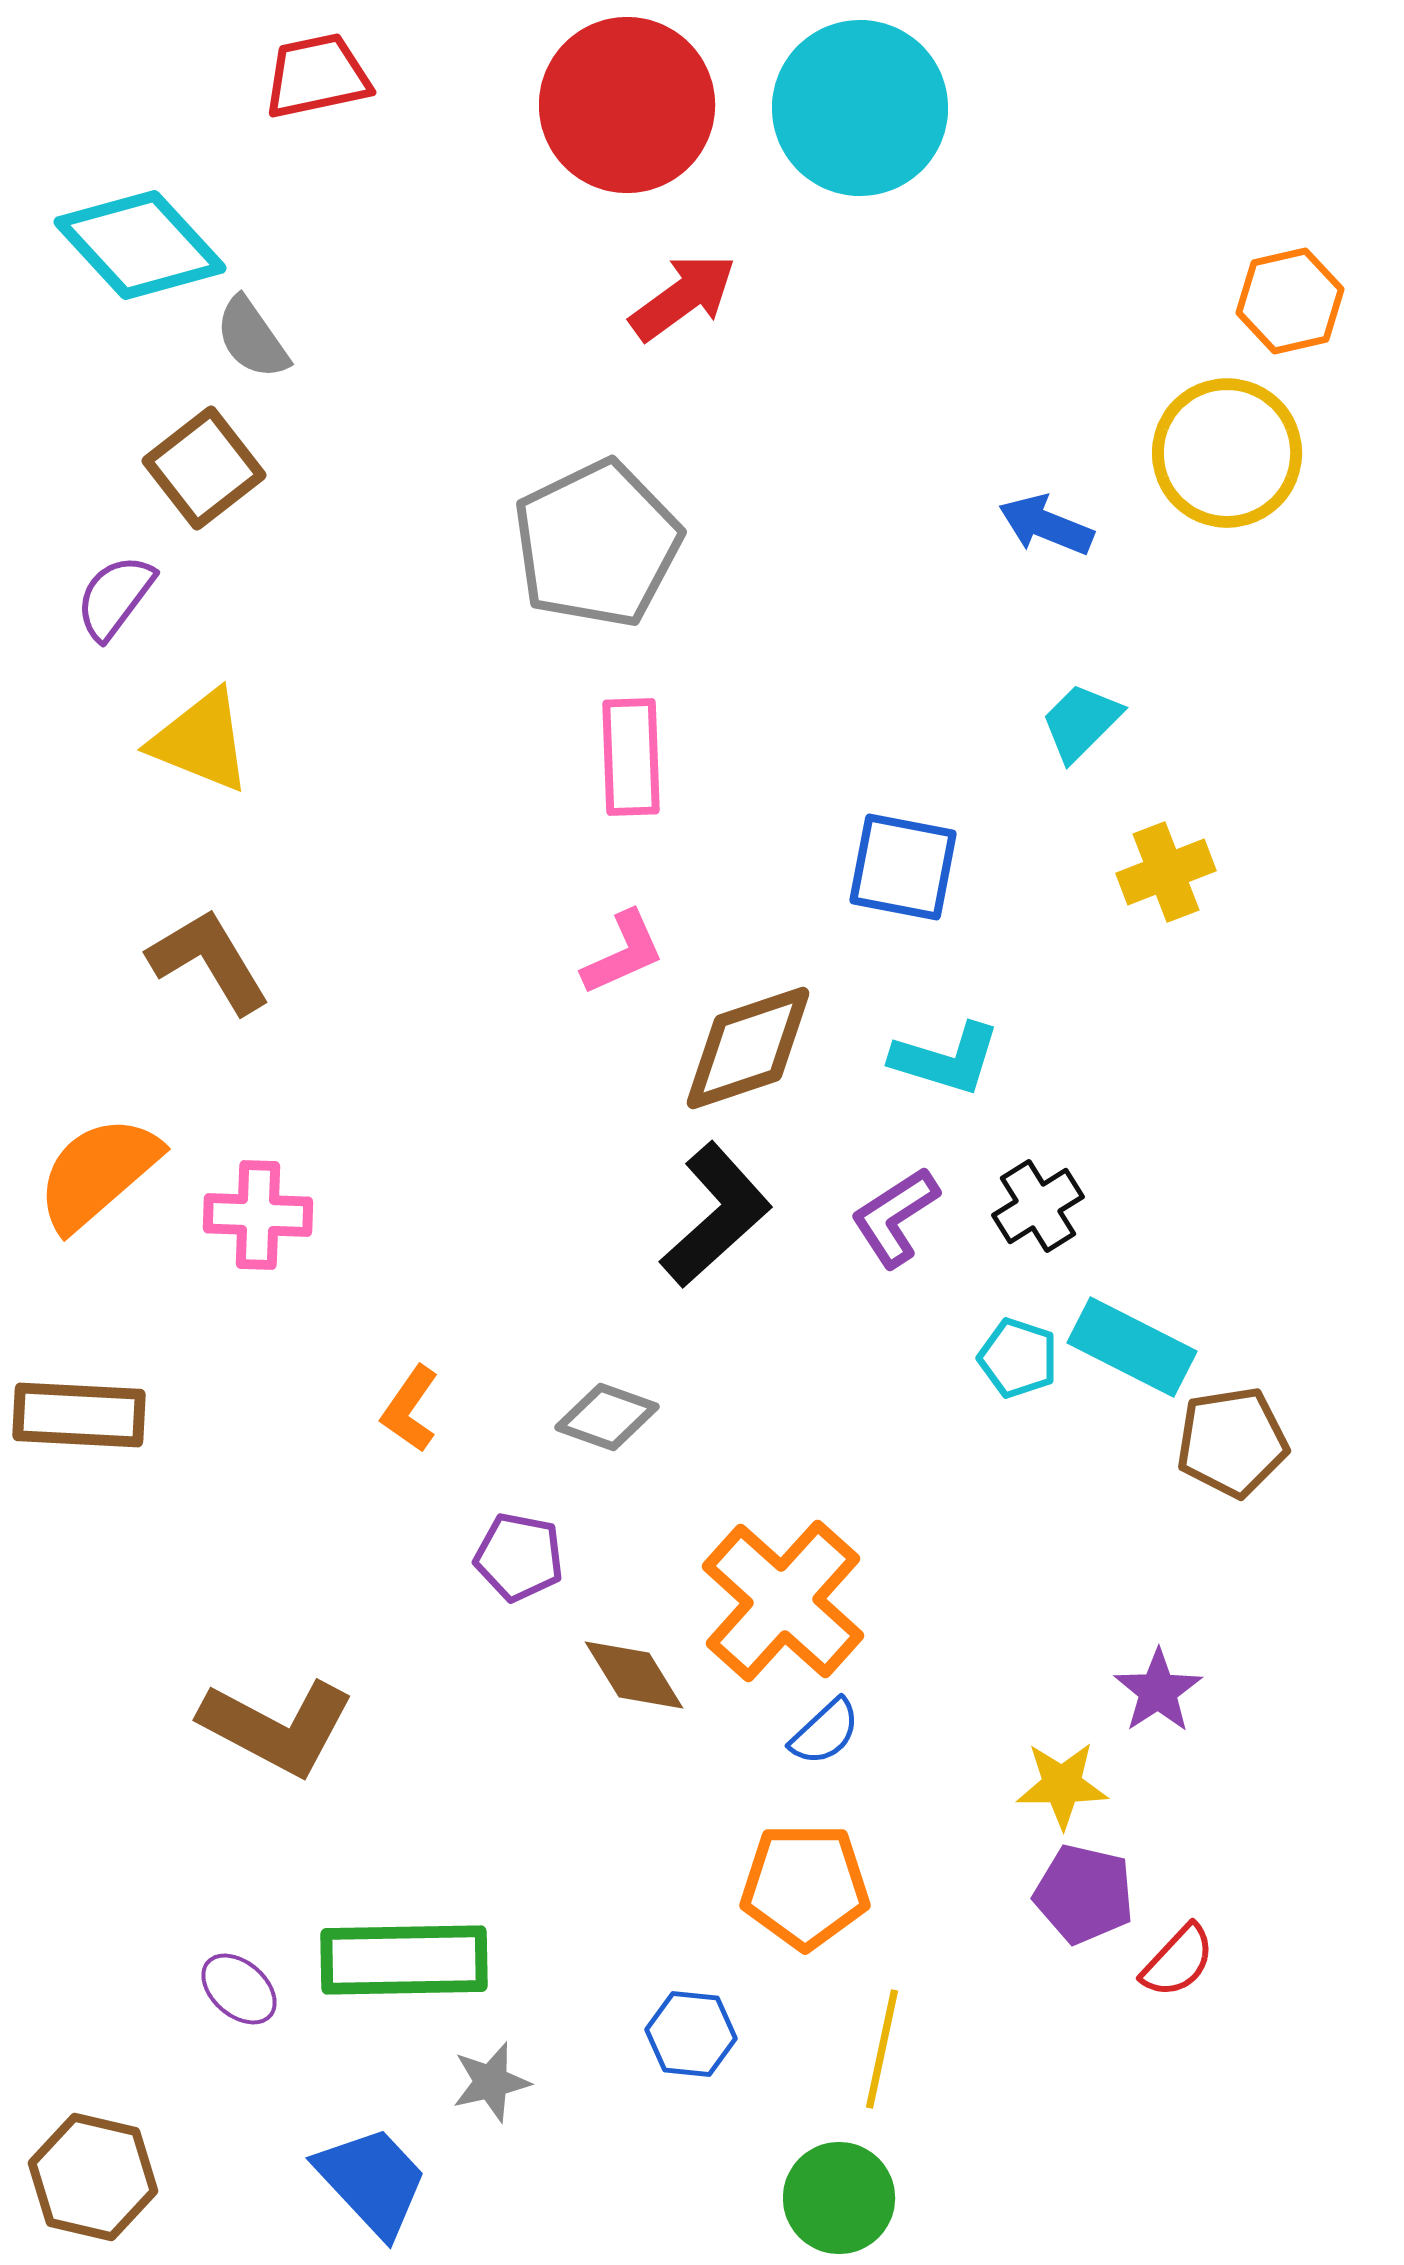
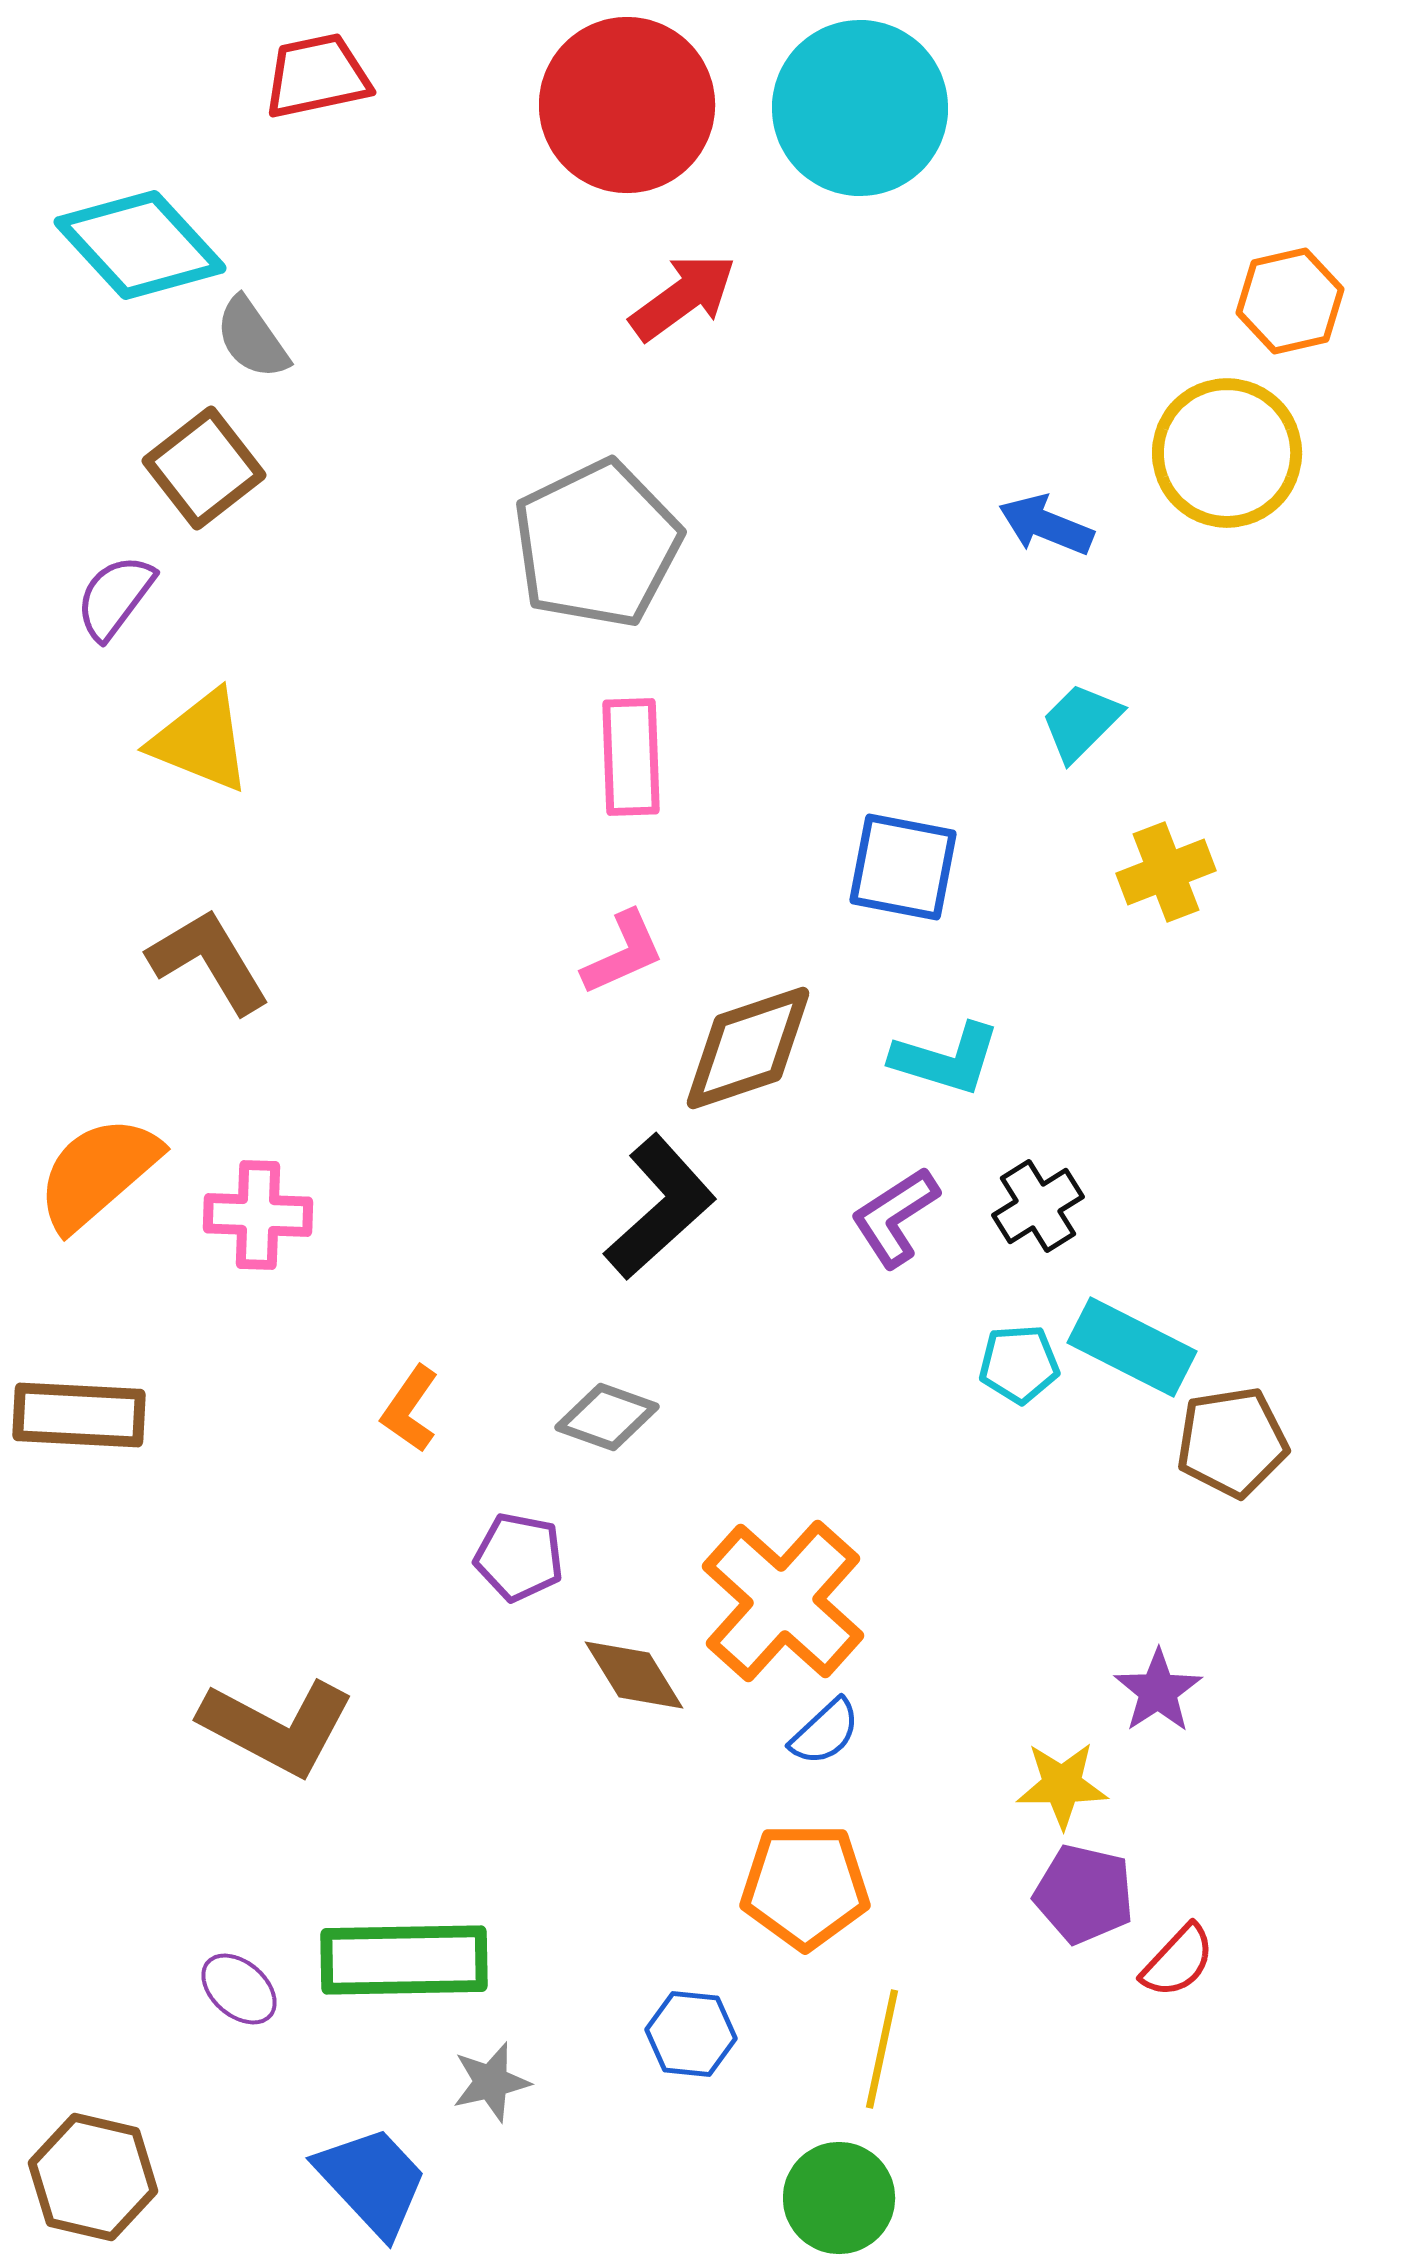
black L-shape at (716, 1215): moved 56 px left, 8 px up
cyan pentagon at (1018, 1358): moved 1 px right, 6 px down; rotated 22 degrees counterclockwise
